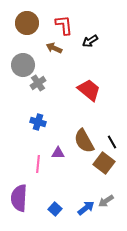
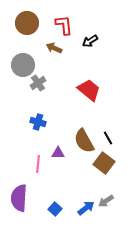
black line: moved 4 px left, 4 px up
